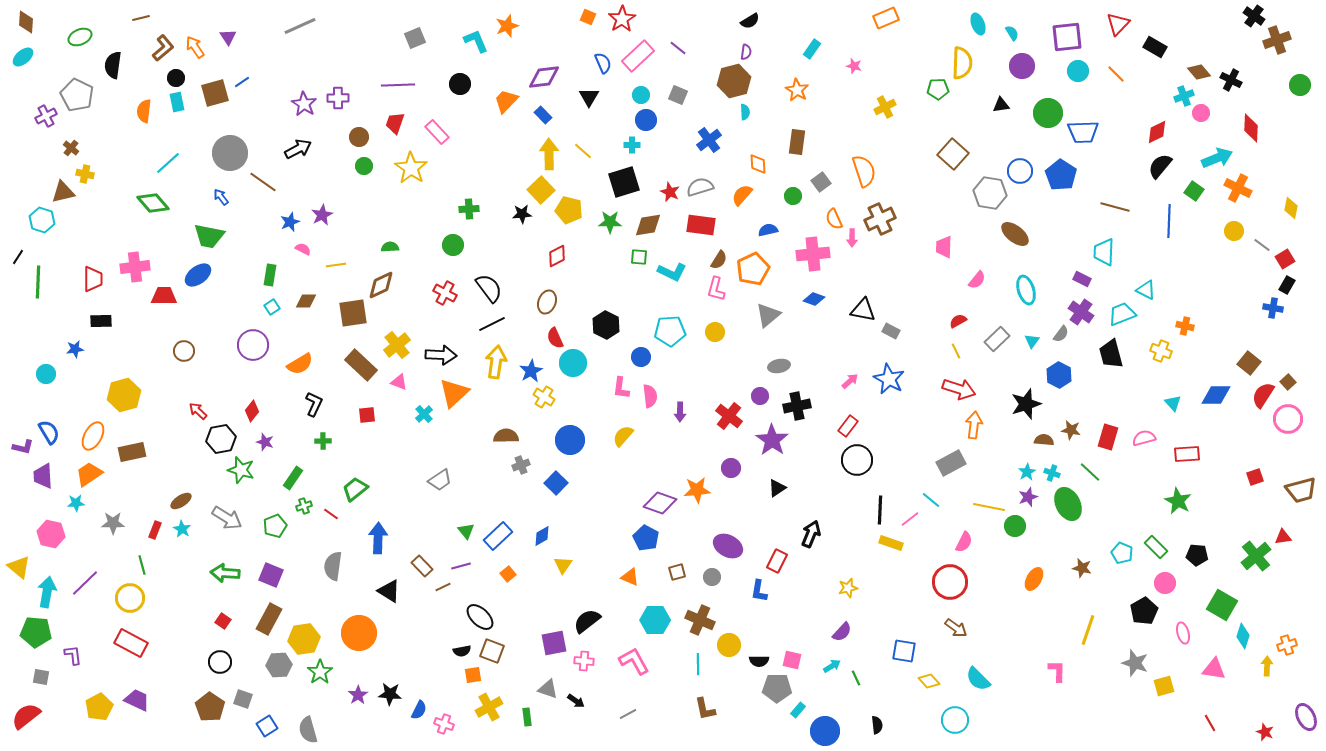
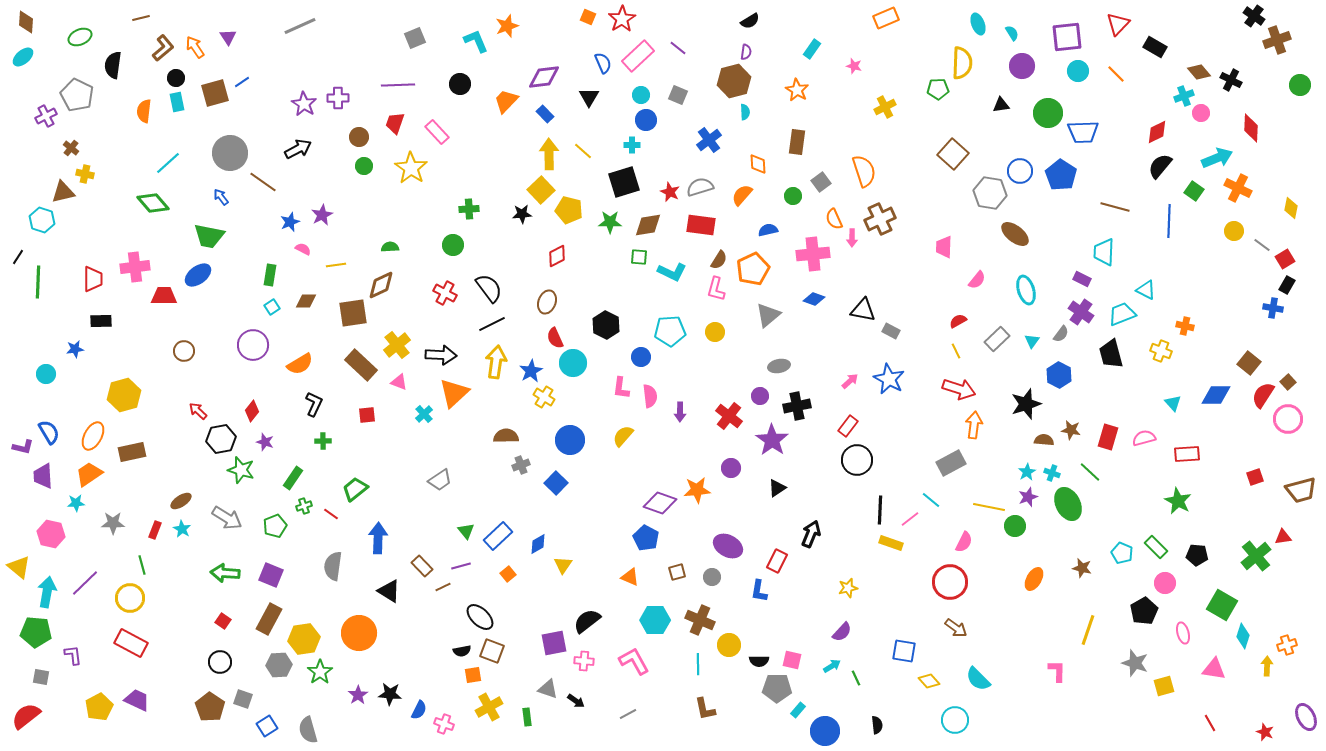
blue rectangle at (543, 115): moved 2 px right, 1 px up
blue diamond at (542, 536): moved 4 px left, 8 px down
